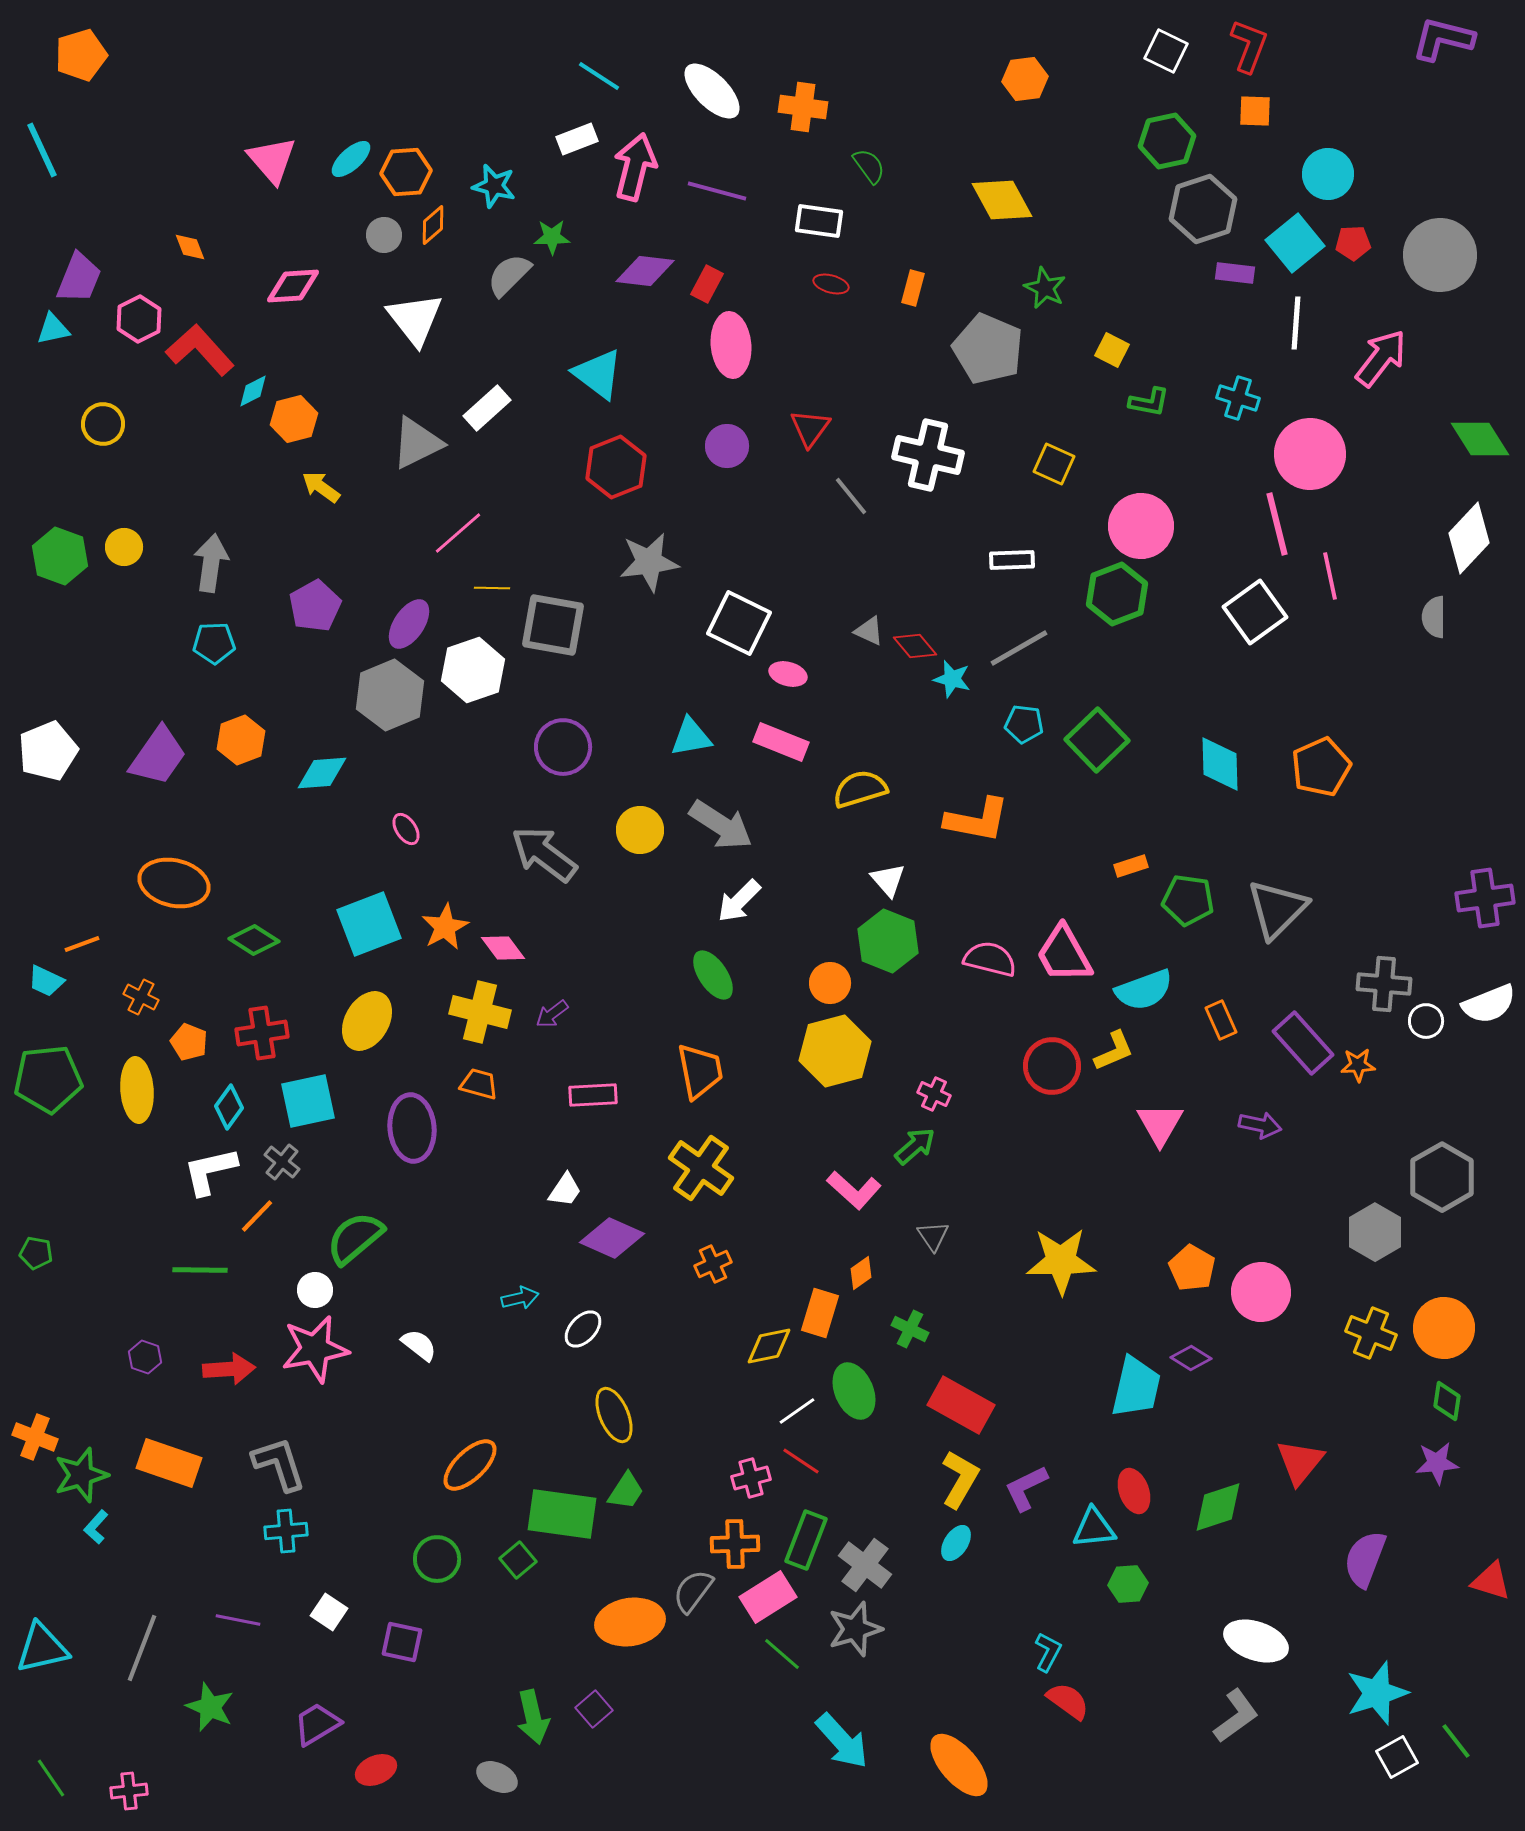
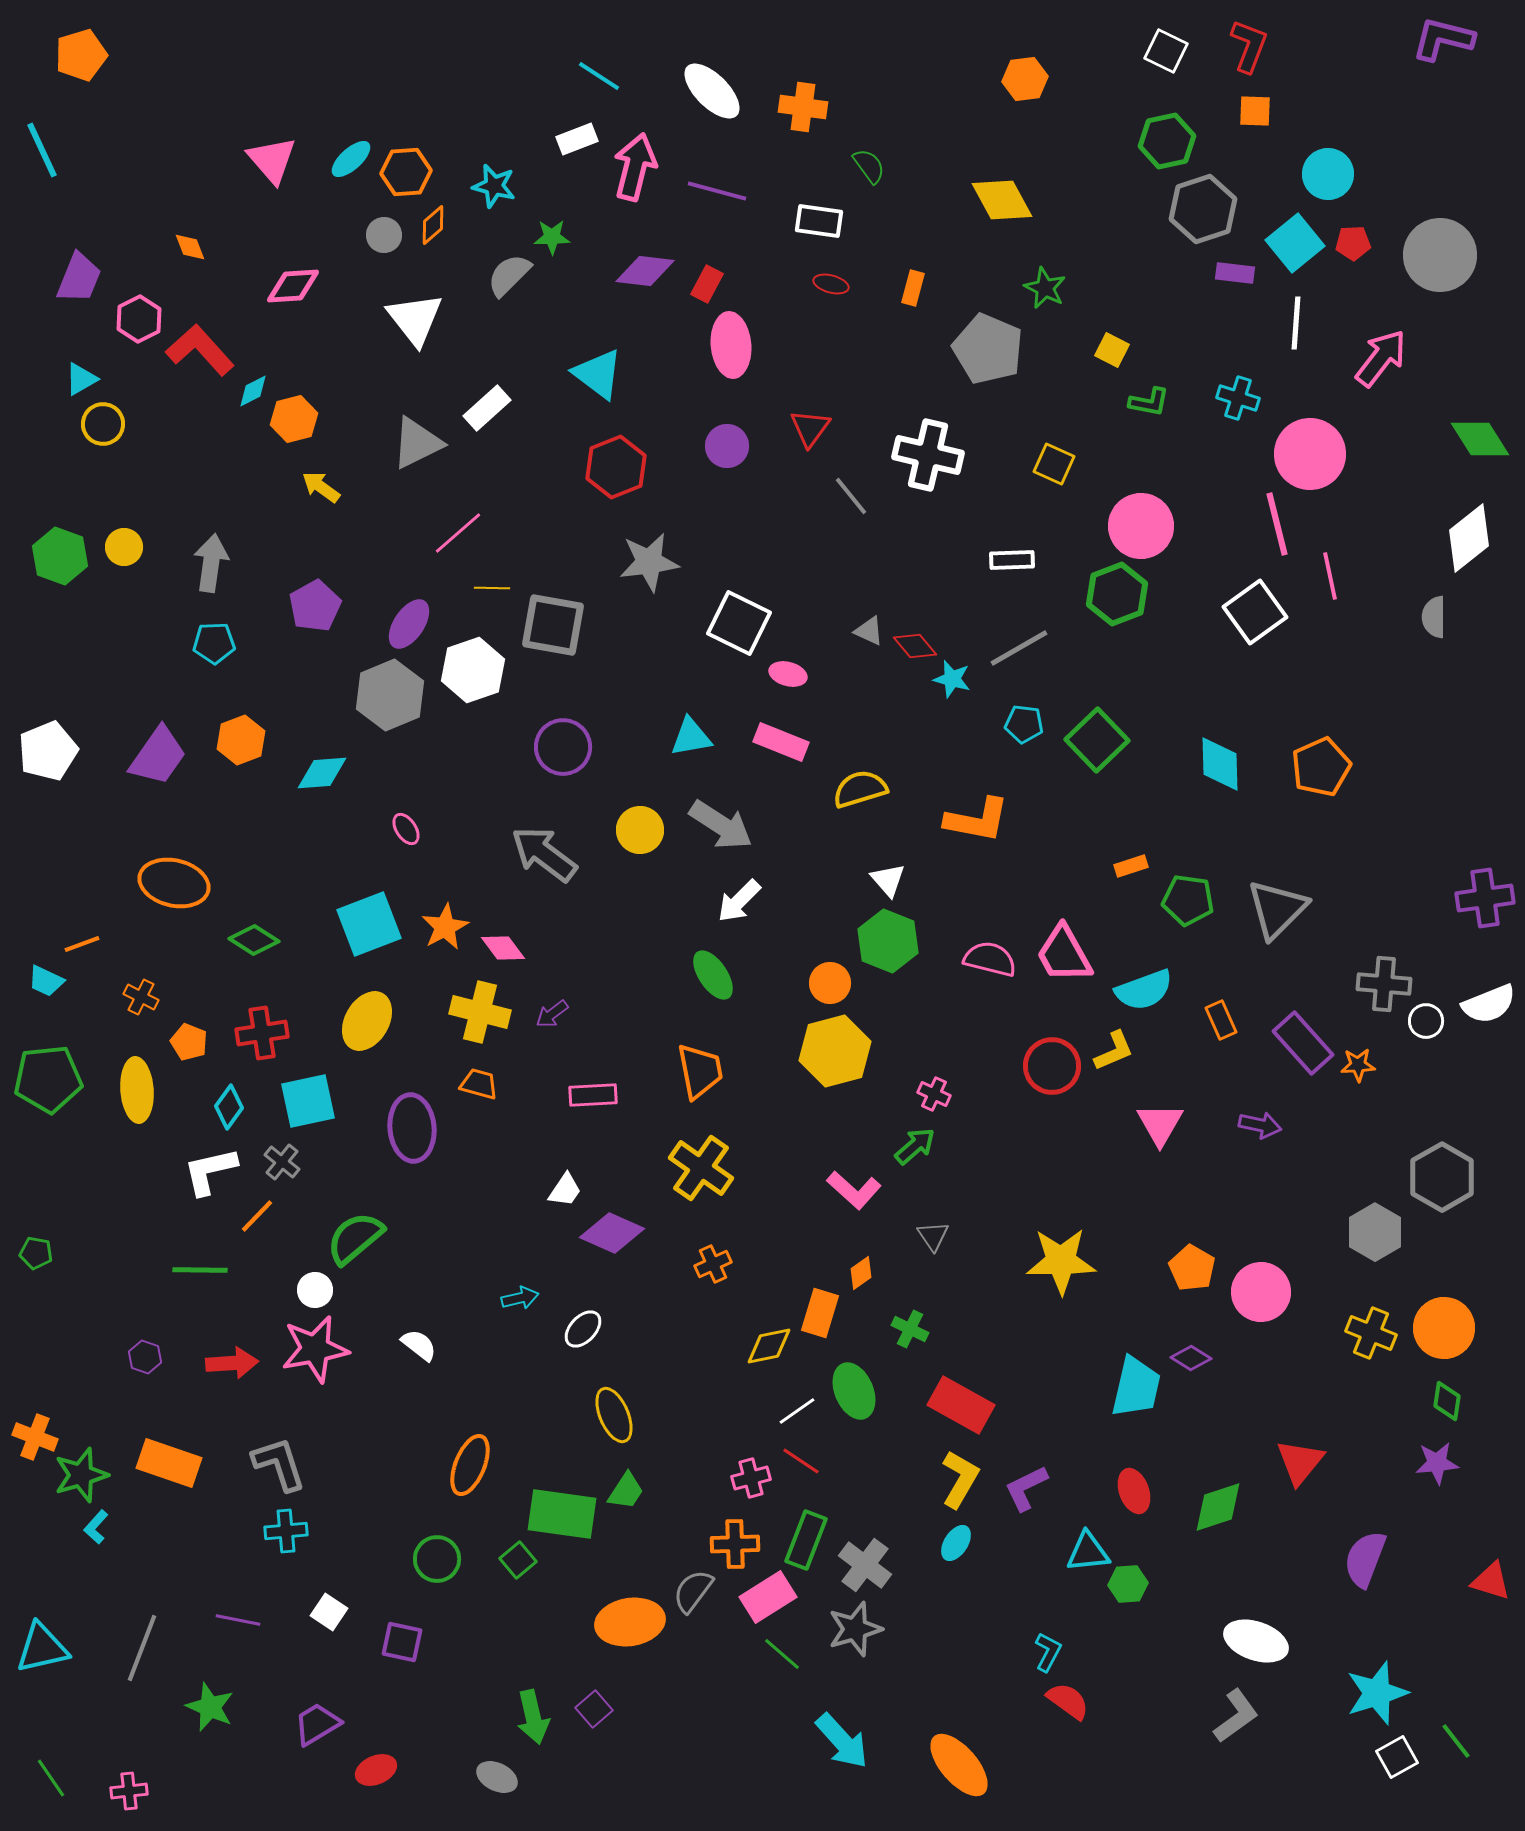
cyan triangle at (53, 329): moved 28 px right, 50 px down; rotated 18 degrees counterclockwise
white diamond at (1469, 538): rotated 8 degrees clockwise
purple diamond at (612, 1238): moved 5 px up
red arrow at (229, 1369): moved 3 px right, 6 px up
orange ellipse at (470, 1465): rotated 24 degrees counterclockwise
cyan triangle at (1094, 1528): moved 6 px left, 24 px down
